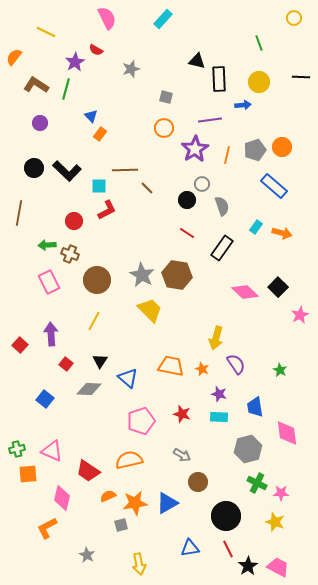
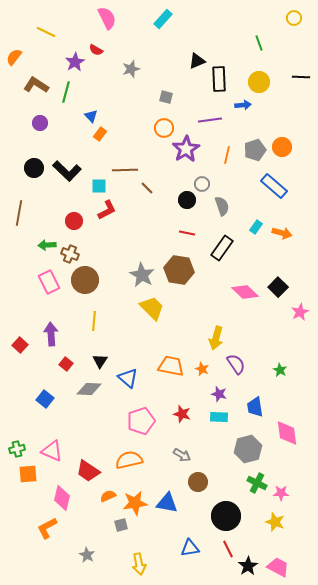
black triangle at (197, 61): rotated 36 degrees counterclockwise
green line at (66, 89): moved 3 px down
purple star at (195, 149): moved 9 px left
red line at (187, 233): rotated 21 degrees counterclockwise
brown hexagon at (177, 275): moved 2 px right, 5 px up
brown circle at (97, 280): moved 12 px left
yellow trapezoid at (150, 310): moved 2 px right, 2 px up
pink star at (300, 315): moved 3 px up
yellow line at (94, 321): rotated 24 degrees counterclockwise
blue triangle at (167, 503): rotated 40 degrees clockwise
